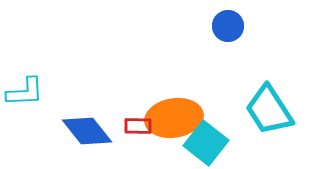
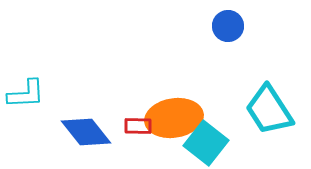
cyan L-shape: moved 1 px right, 2 px down
blue diamond: moved 1 px left, 1 px down
